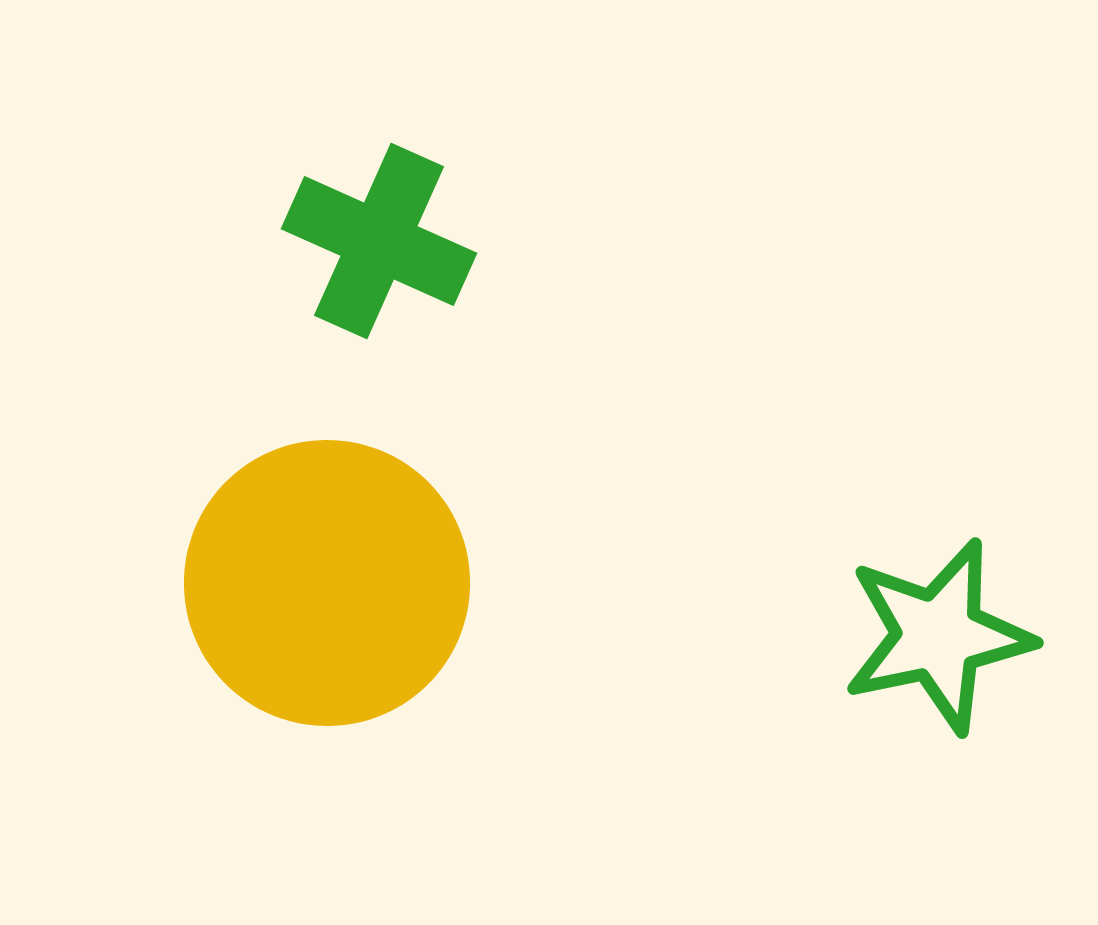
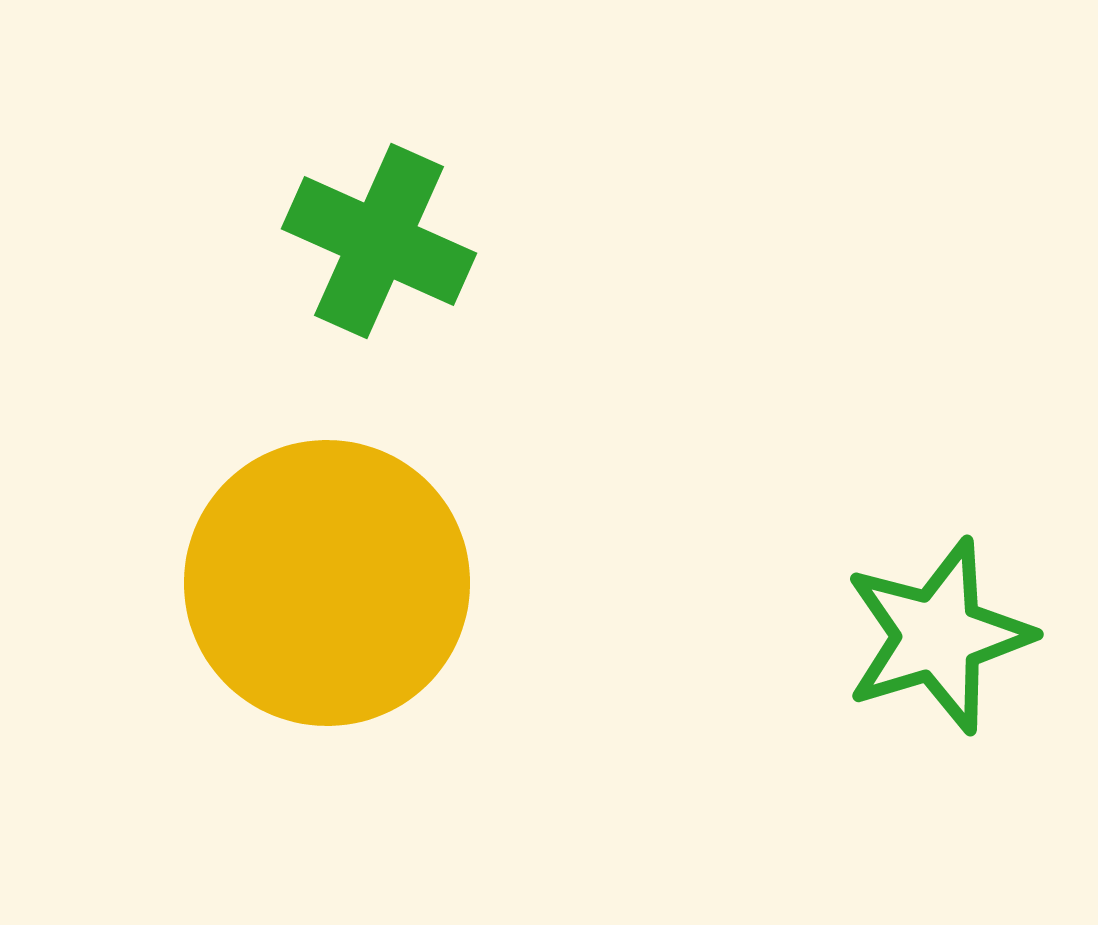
green star: rotated 5 degrees counterclockwise
